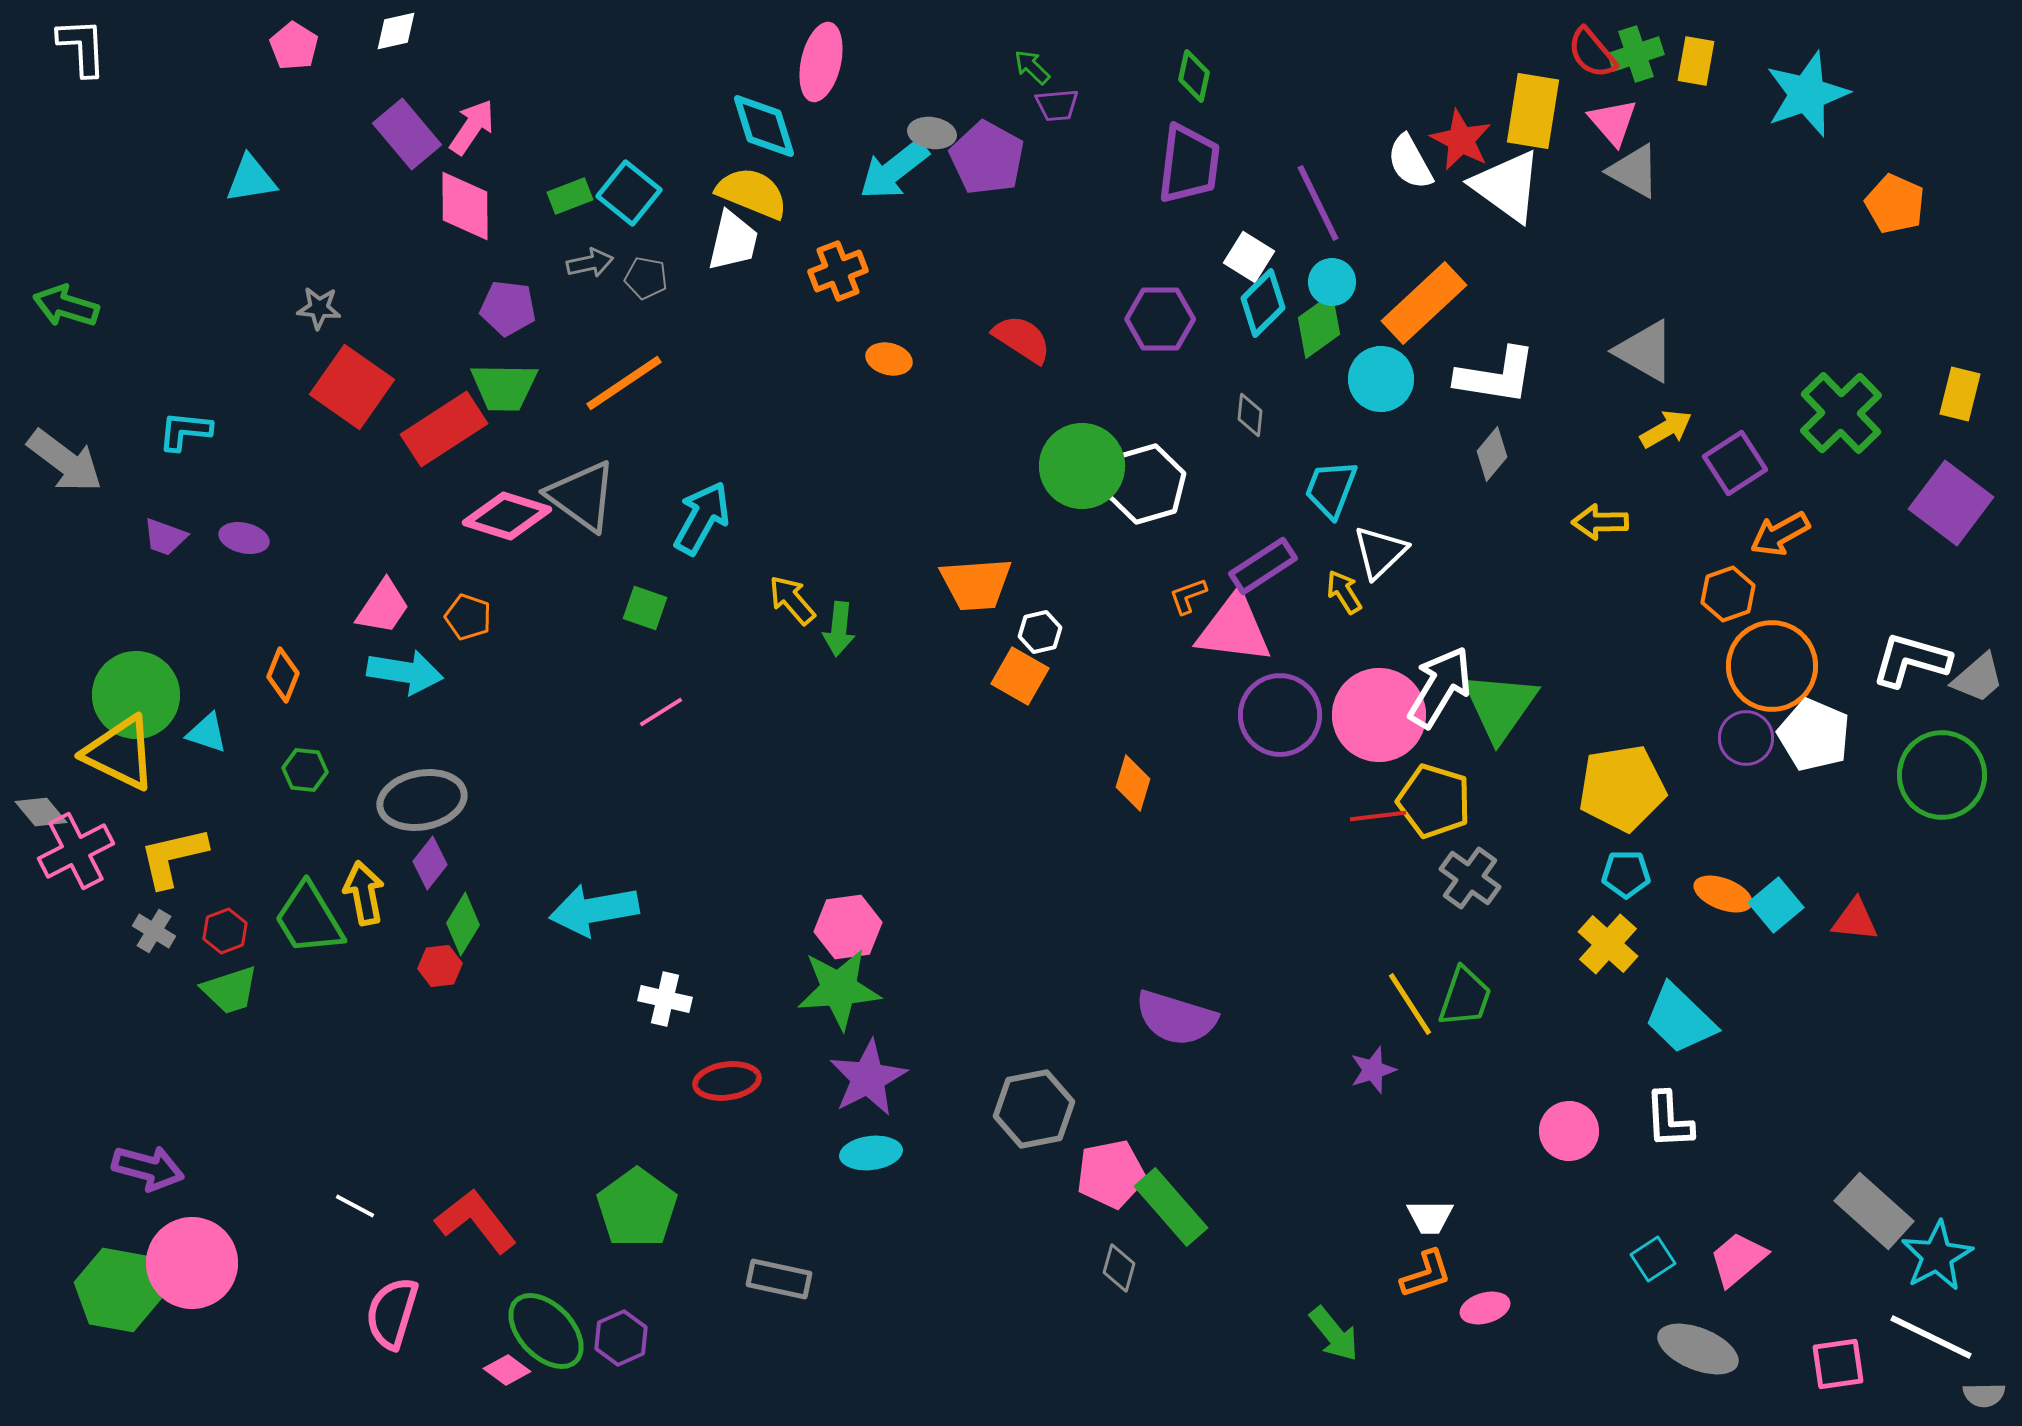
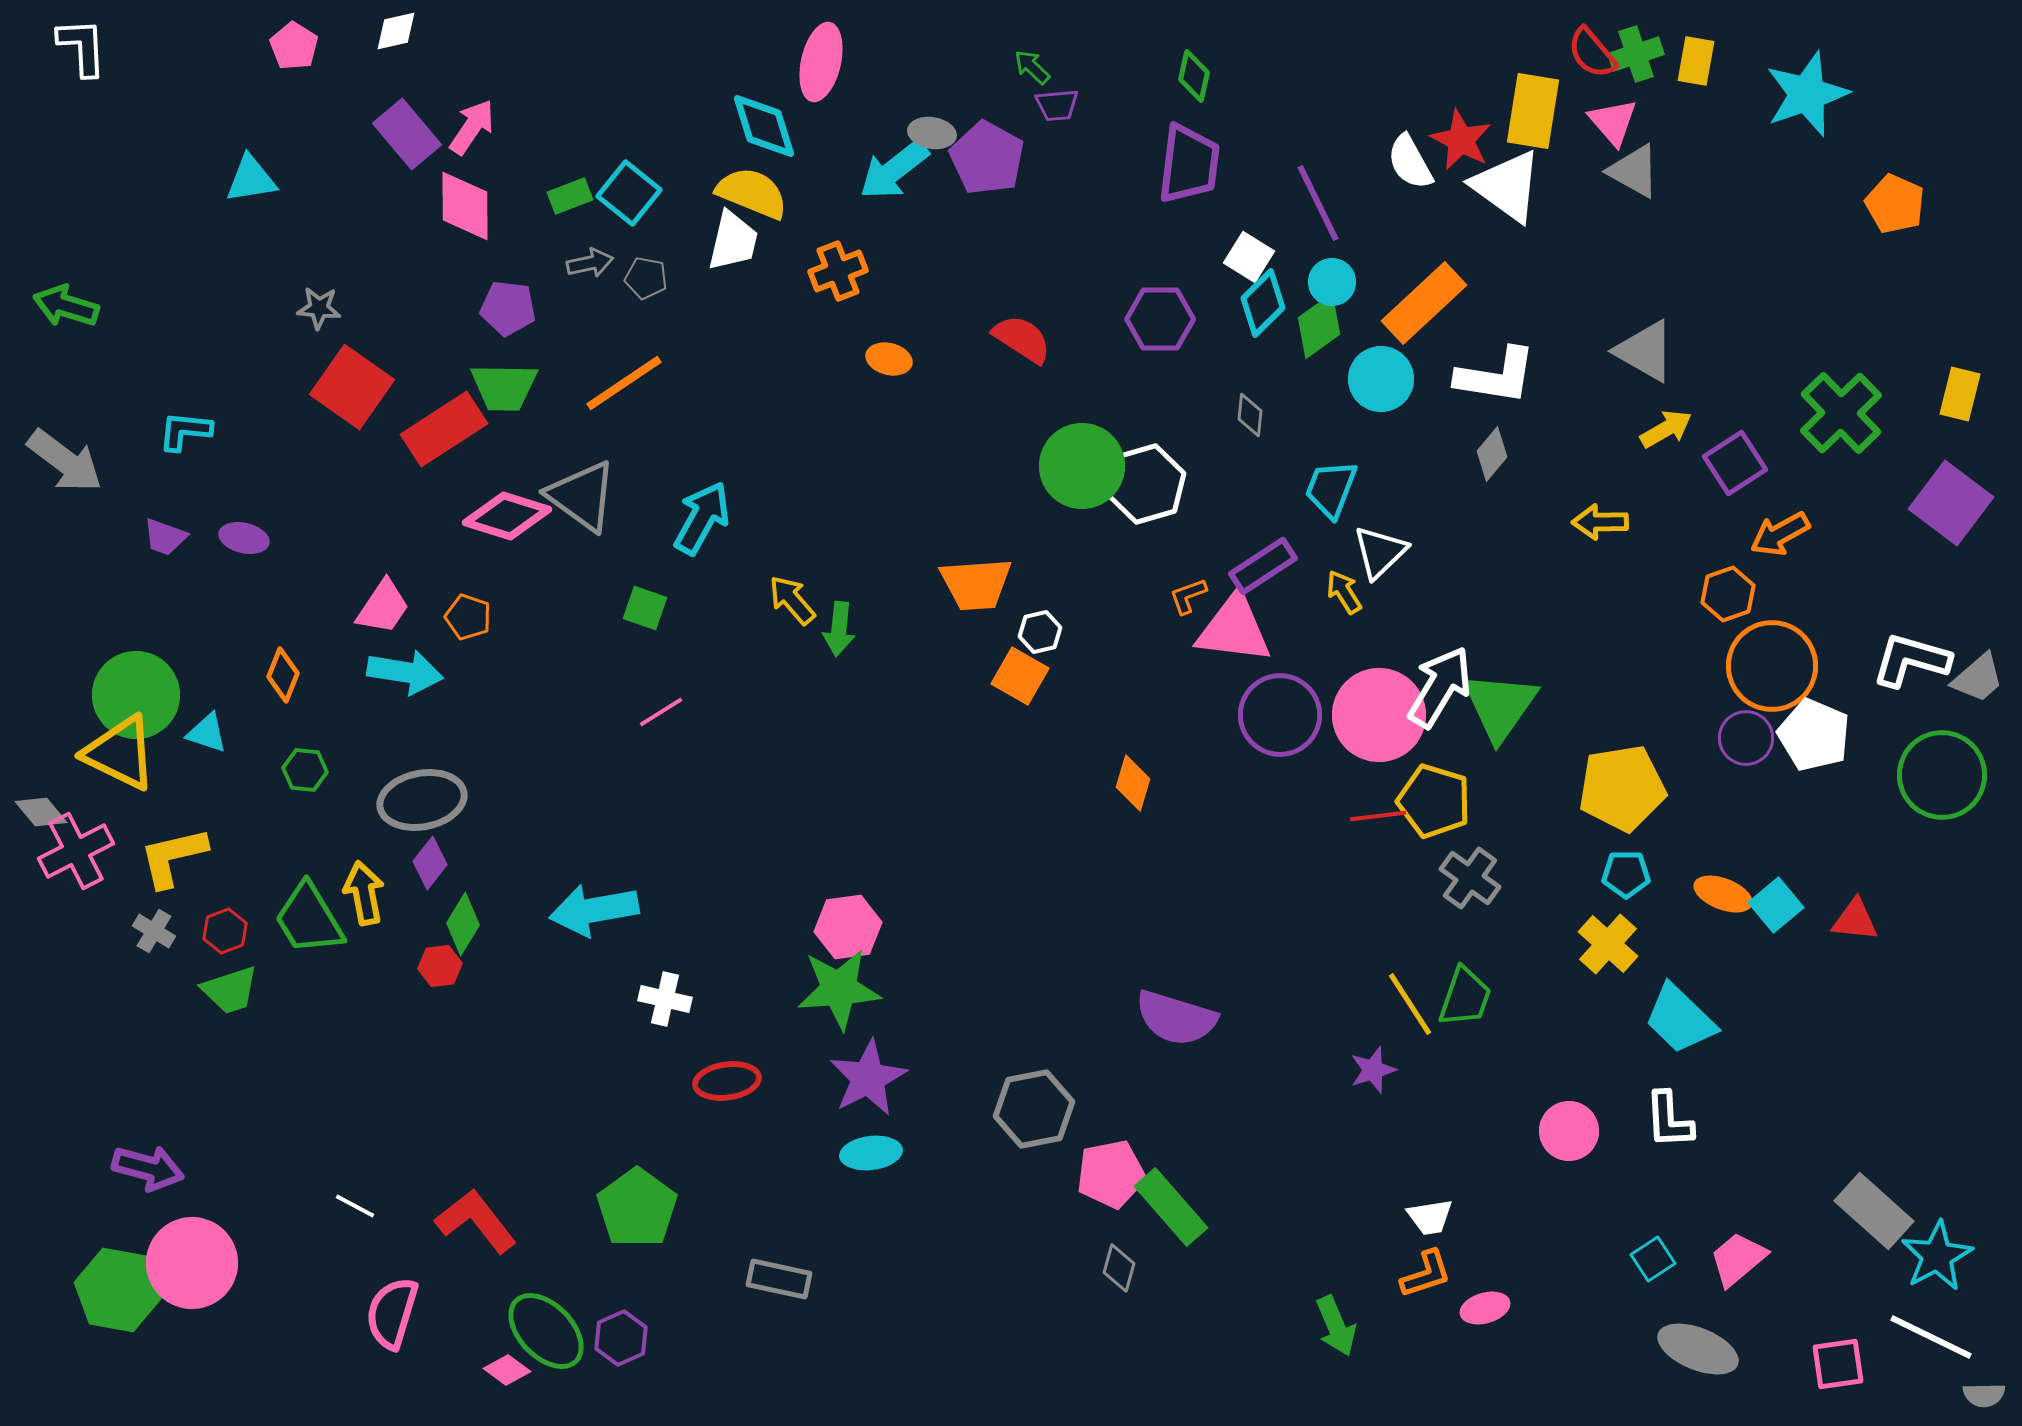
white trapezoid at (1430, 1217): rotated 9 degrees counterclockwise
green arrow at (1334, 1334): moved 2 px right, 8 px up; rotated 16 degrees clockwise
